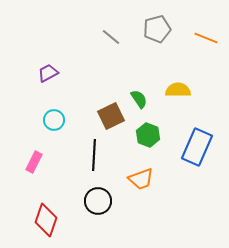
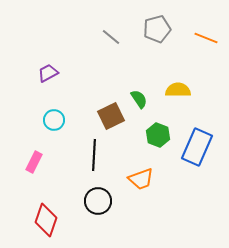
green hexagon: moved 10 px right
